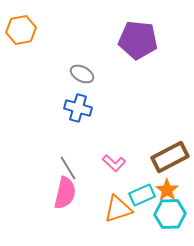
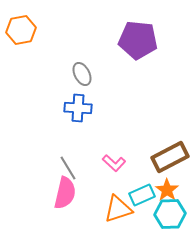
gray ellipse: rotated 35 degrees clockwise
blue cross: rotated 12 degrees counterclockwise
